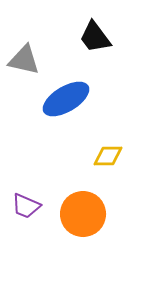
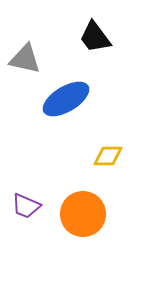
gray triangle: moved 1 px right, 1 px up
